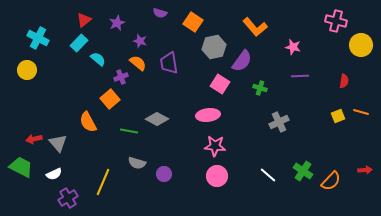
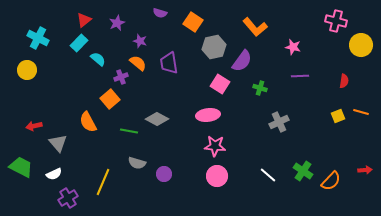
red arrow at (34, 139): moved 13 px up
